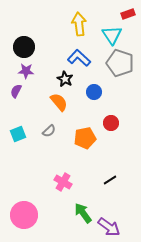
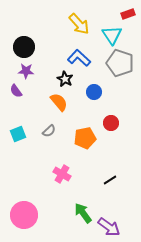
yellow arrow: rotated 145 degrees clockwise
purple semicircle: rotated 64 degrees counterclockwise
pink cross: moved 1 px left, 8 px up
